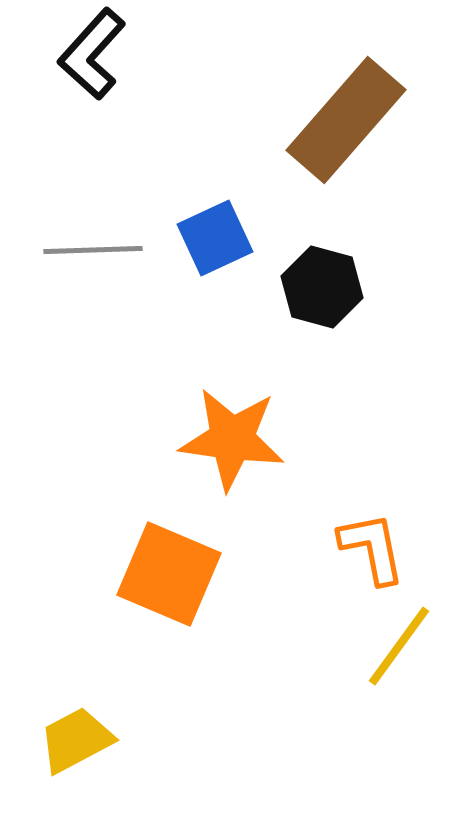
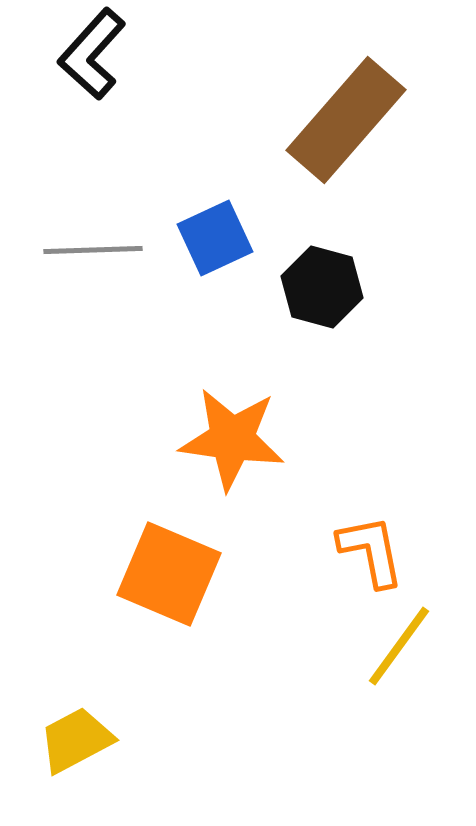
orange L-shape: moved 1 px left, 3 px down
